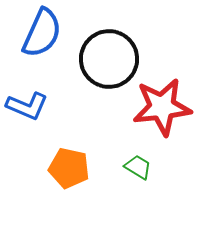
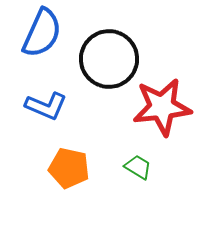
blue L-shape: moved 19 px right
